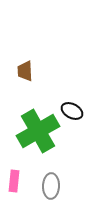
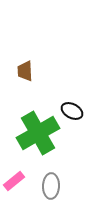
green cross: moved 2 px down
pink rectangle: rotated 45 degrees clockwise
